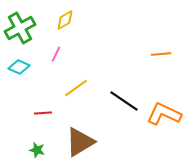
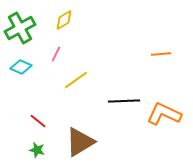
yellow diamond: moved 1 px left
cyan diamond: moved 2 px right
yellow line: moved 8 px up
black line: rotated 36 degrees counterclockwise
red line: moved 5 px left, 8 px down; rotated 42 degrees clockwise
